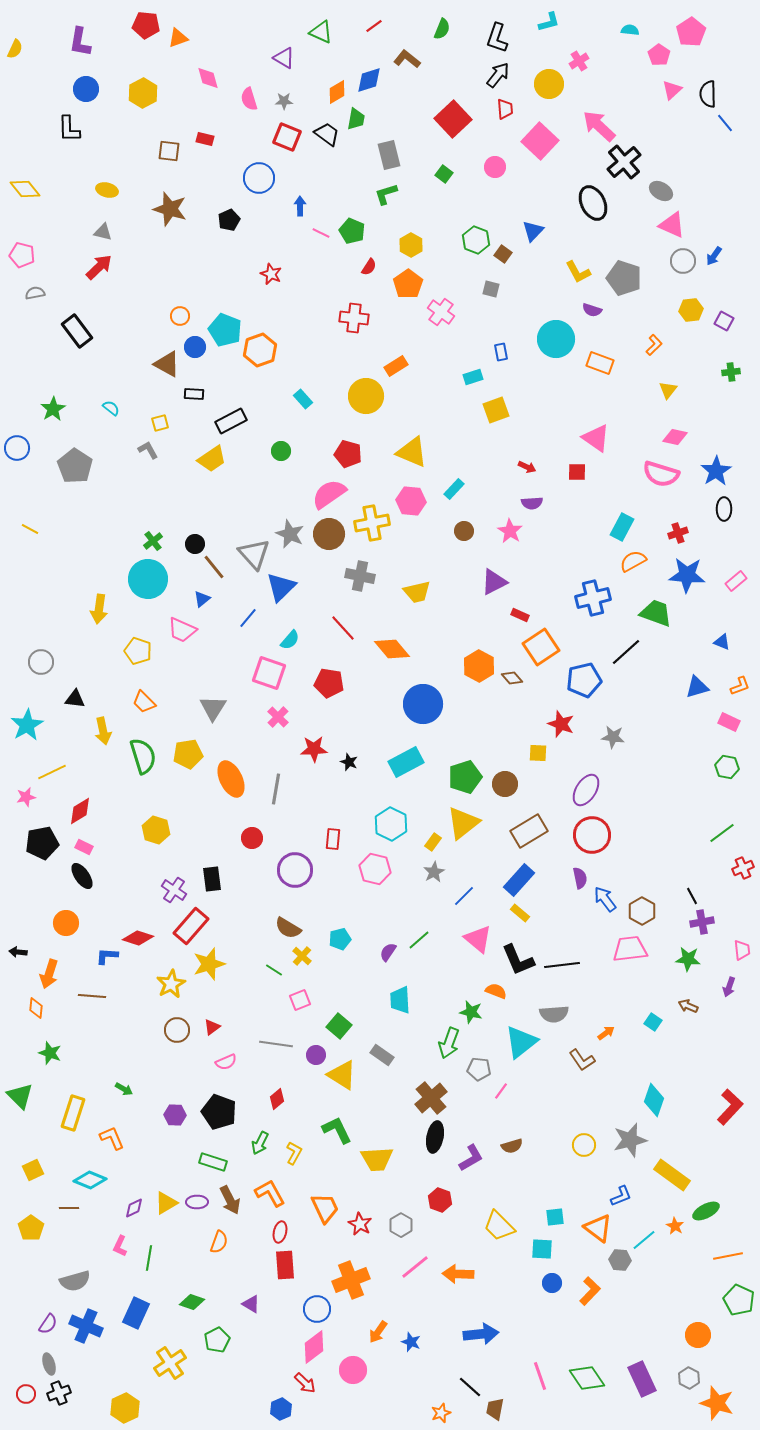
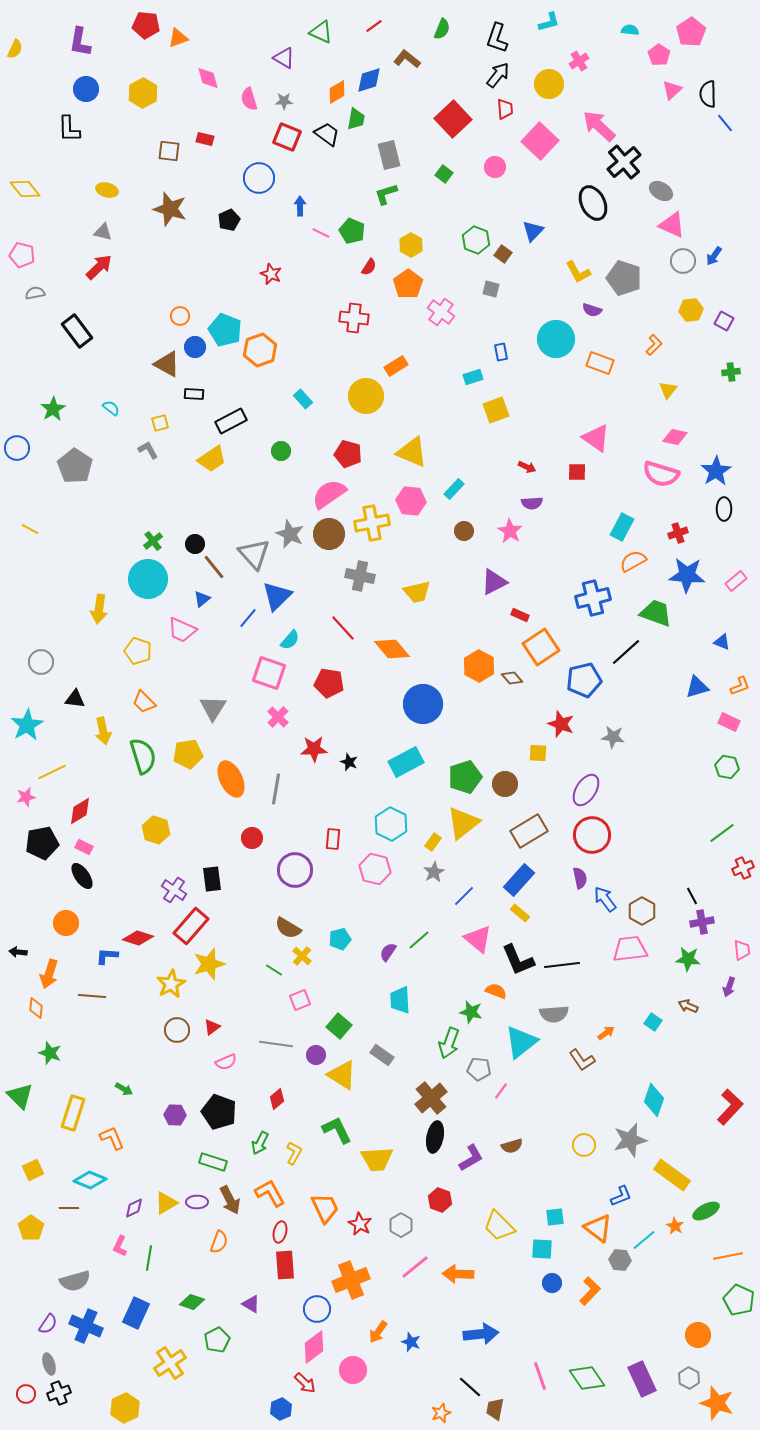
blue triangle at (281, 587): moved 4 px left, 9 px down
